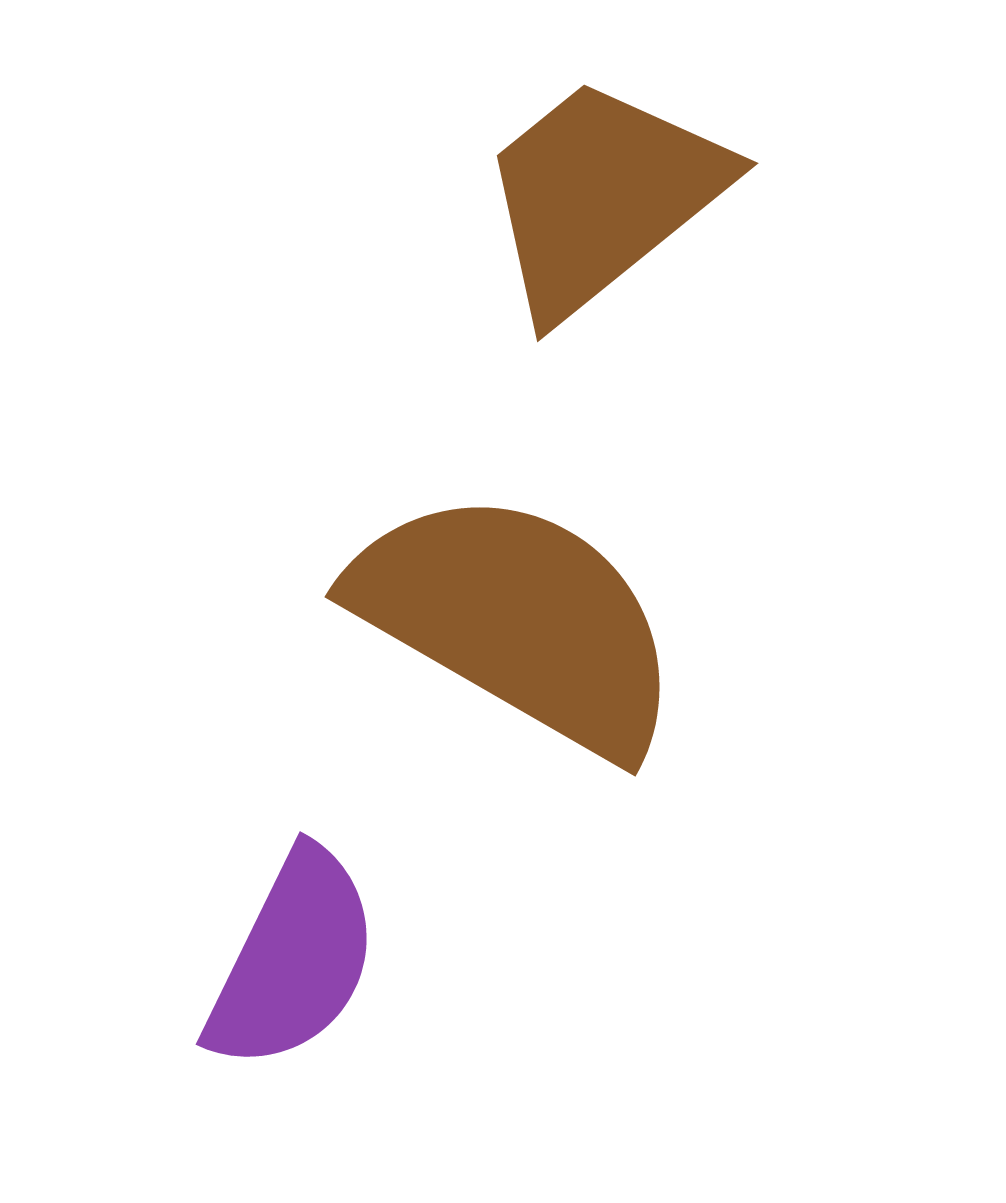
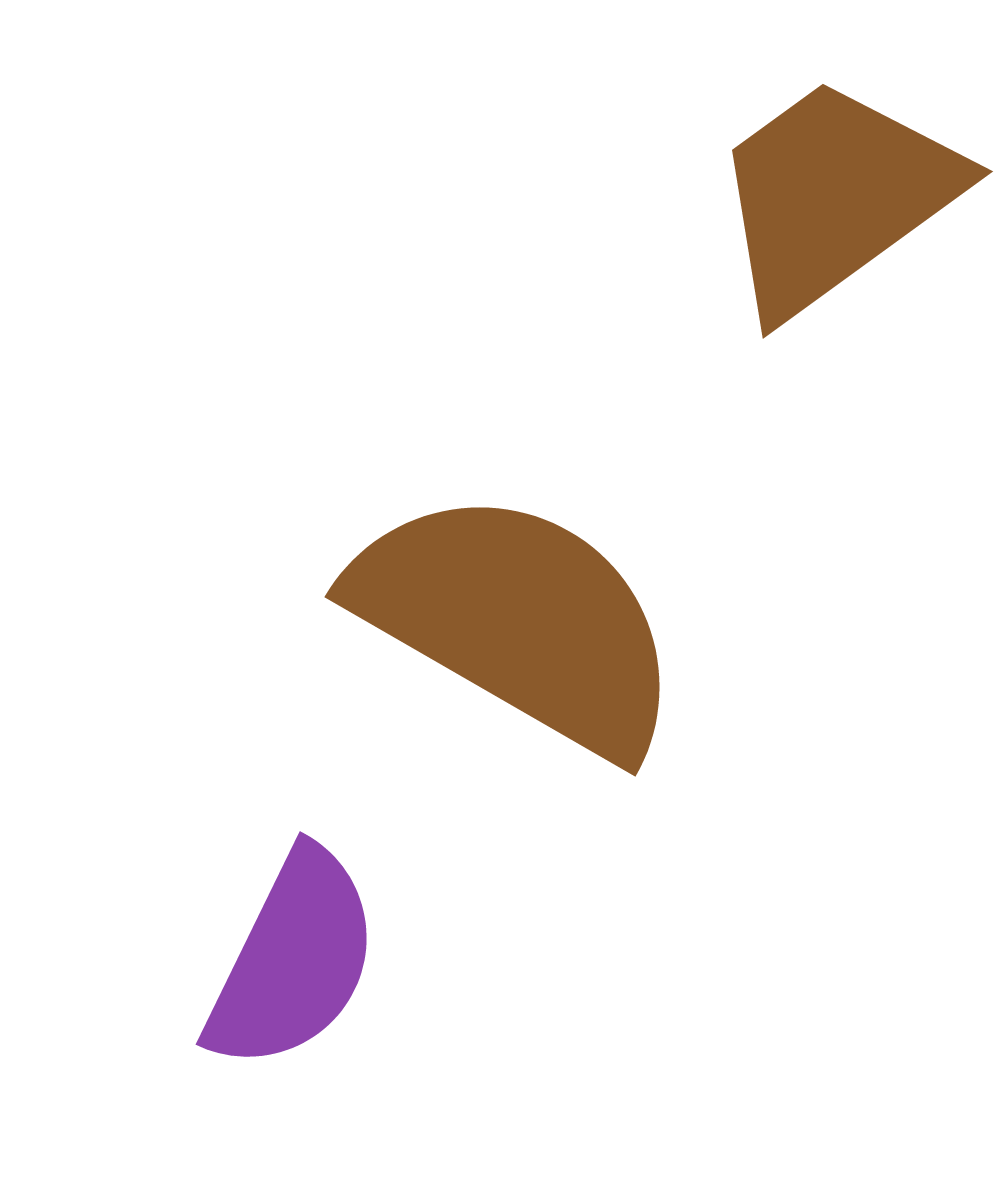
brown trapezoid: moved 233 px right; rotated 3 degrees clockwise
